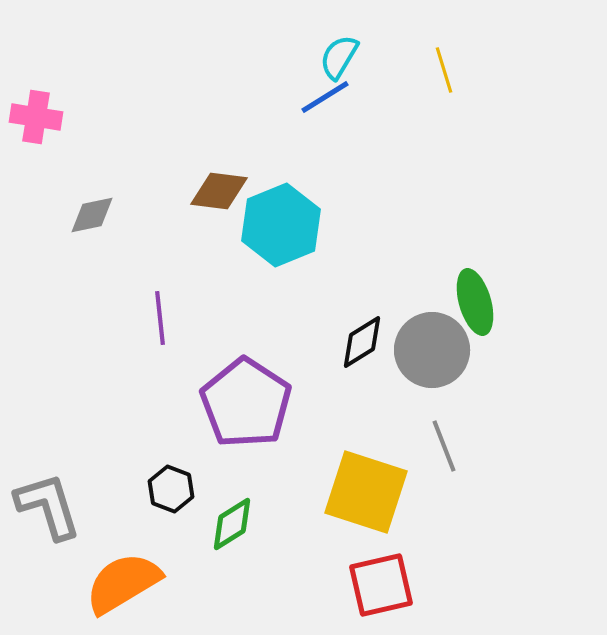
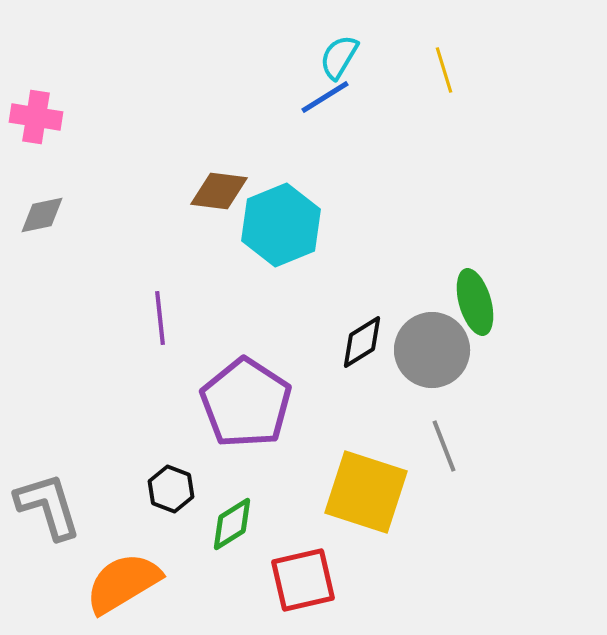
gray diamond: moved 50 px left
red square: moved 78 px left, 5 px up
